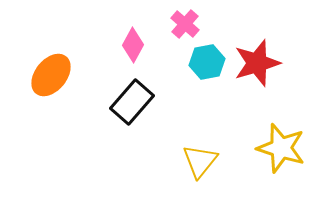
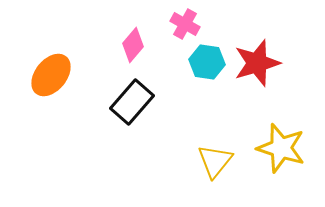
pink cross: rotated 12 degrees counterclockwise
pink diamond: rotated 12 degrees clockwise
cyan hexagon: rotated 20 degrees clockwise
yellow triangle: moved 15 px right
